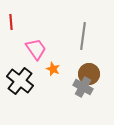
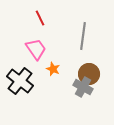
red line: moved 29 px right, 4 px up; rotated 21 degrees counterclockwise
